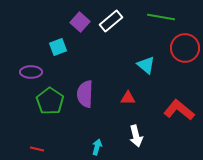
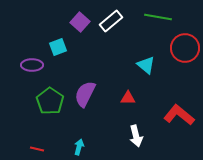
green line: moved 3 px left
purple ellipse: moved 1 px right, 7 px up
purple semicircle: rotated 24 degrees clockwise
red L-shape: moved 5 px down
cyan arrow: moved 18 px left
